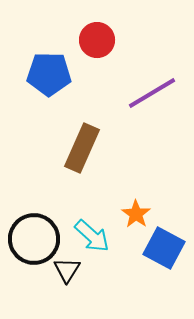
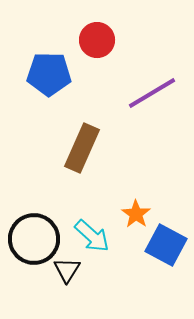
blue square: moved 2 px right, 3 px up
